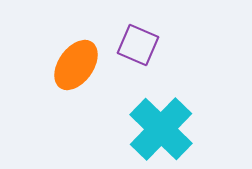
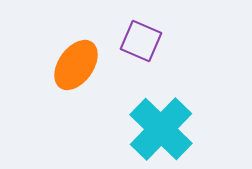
purple square: moved 3 px right, 4 px up
